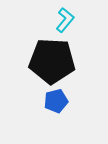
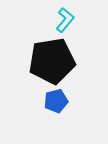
black pentagon: rotated 12 degrees counterclockwise
